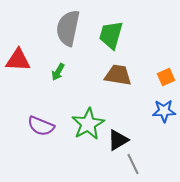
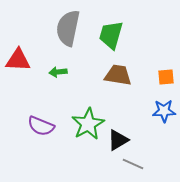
green arrow: rotated 54 degrees clockwise
orange square: rotated 18 degrees clockwise
gray line: rotated 40 degrees counterclockwise
